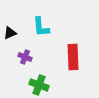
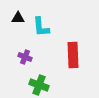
black triangle: moved 8 px right, 15 px up; rotated 24 degrees clockwise
red rectangle: moved 2 px up
